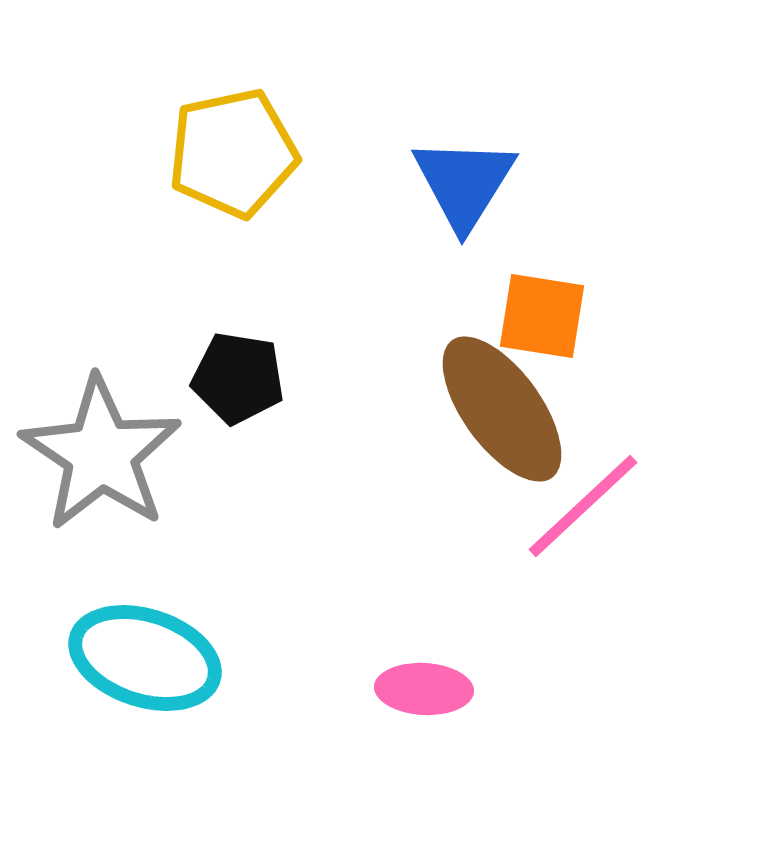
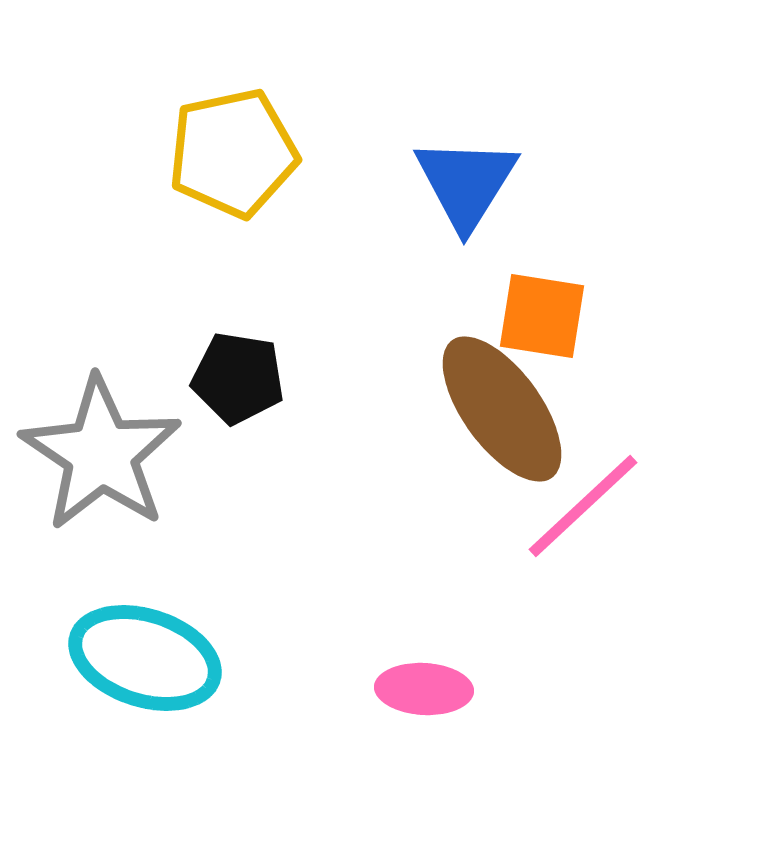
blue triangle: moved 2 px right
